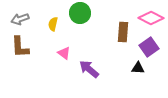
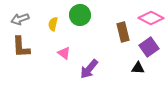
green circle: moved 2 px down
brown rectangle: rotated 18 degrees counterclockwise
brown L-shape: moved 1 px right
purple arrow: rotated 90 degrees counterclockwise
